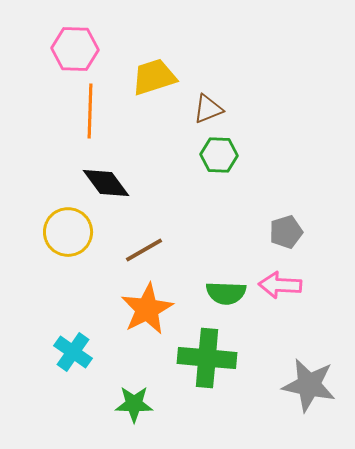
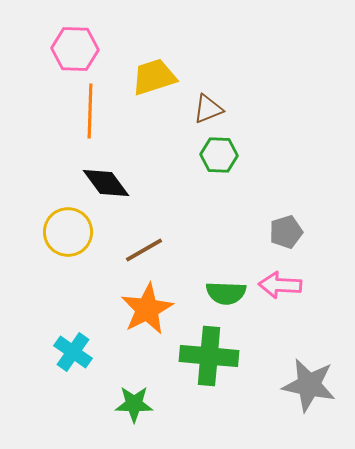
green cross: moved 2 px right, 2 px up
